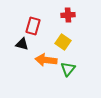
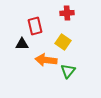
red cross: moved 1 px left, 2 px up
red rectangle: moved 2 px right; rotated 30 degrees counterclockwise
black triangle: rotated 16 degrees counterclockwise
green triangle: moved 2 px down
